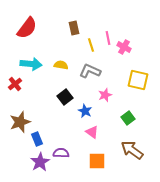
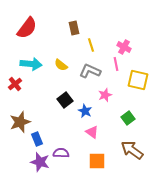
pink line: moved 8 px right, 26 px down
yellow semicircle: rotated 152 degrees counterclockwise
black square: moved 3 px down
purple star: rotated 24 degrees counterclockwise
